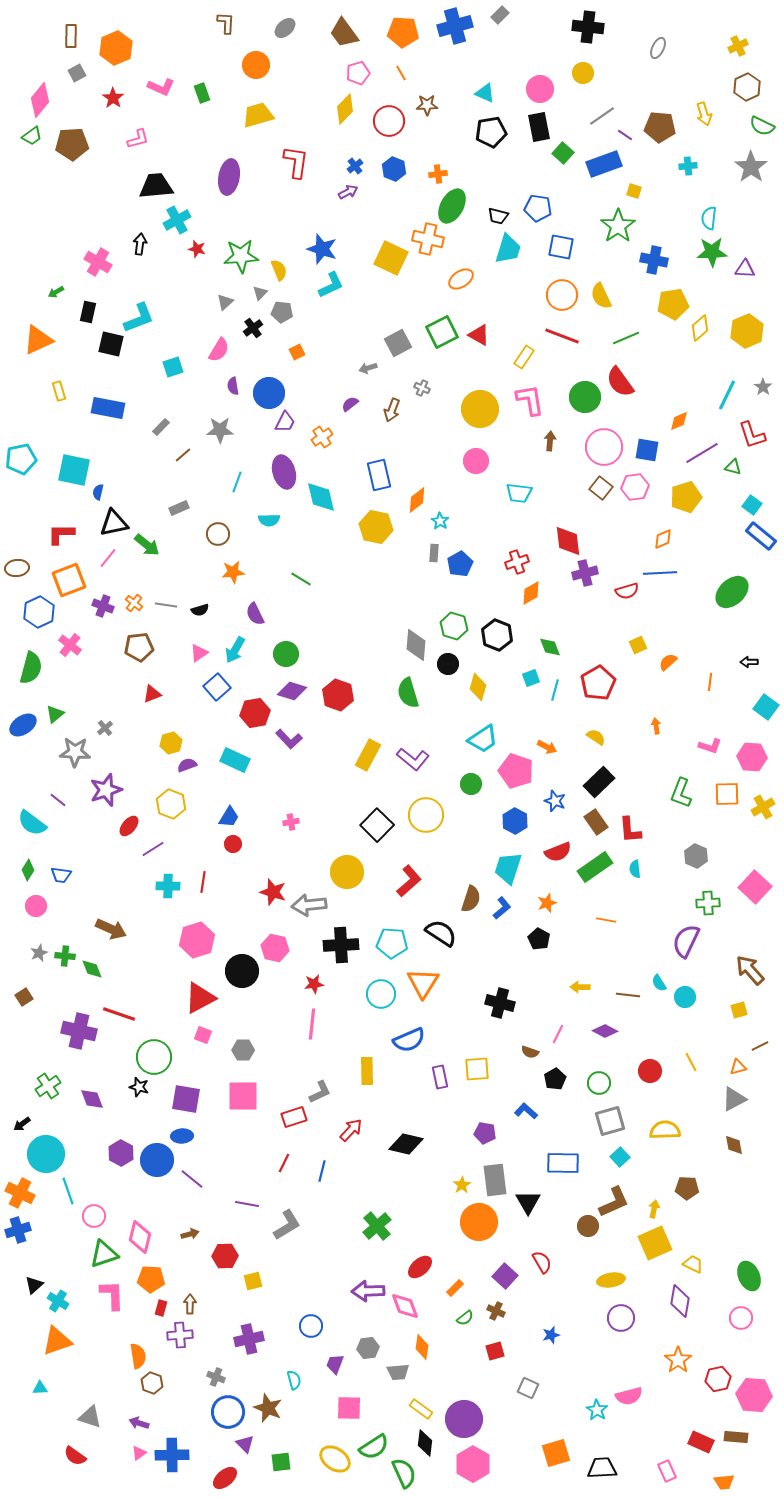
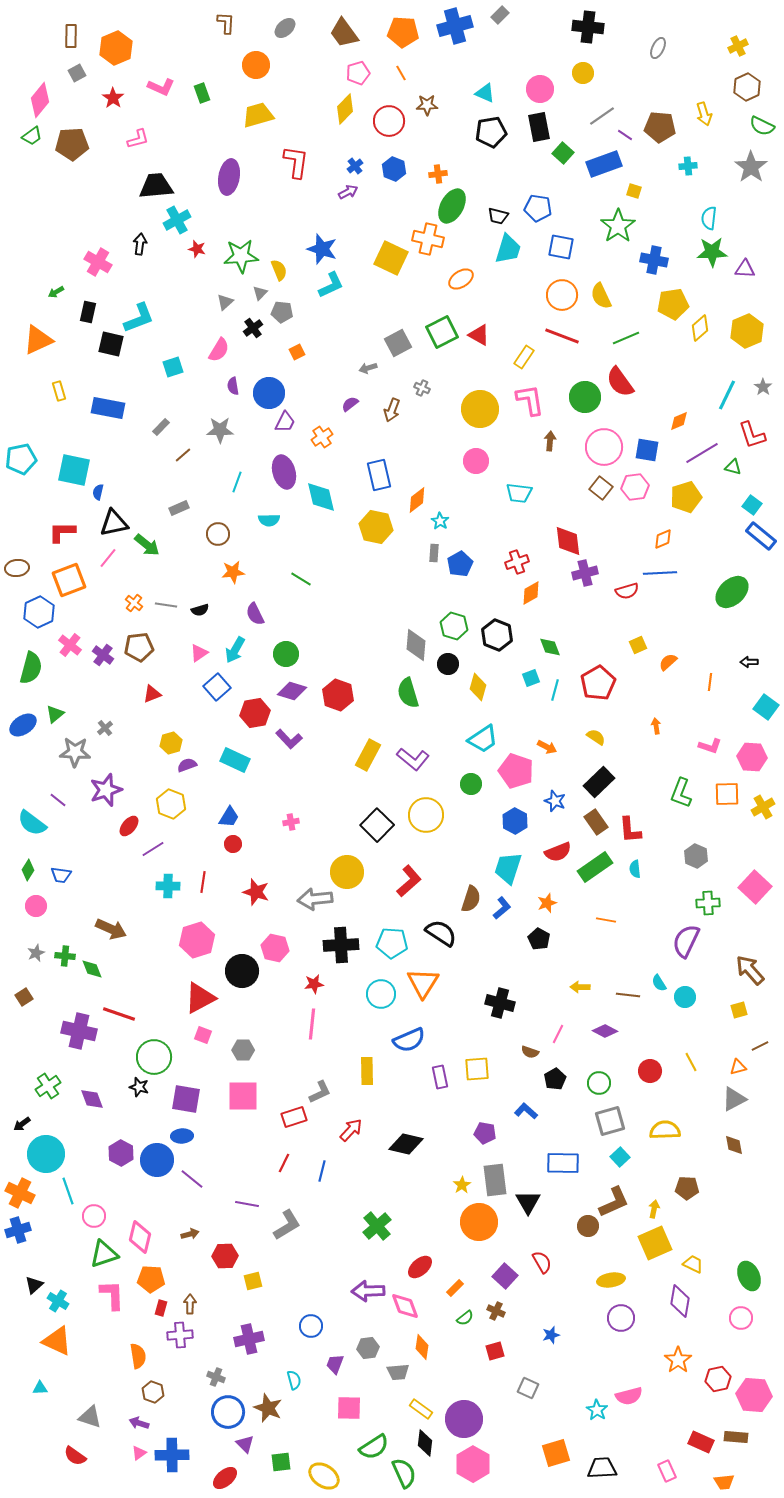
red L-shape at (61, 534): moved 1 px right, 2 px up
purple cross at (103, 606): moved 49 px down; rotated 15 degrees clockwise
red star at (273, 892): moved 17 px left
gray arrow at (309, 905): moved 6 px right, 6 px up
gray star at (39, 953): moved 3 px left
orange triangle at (57, 1341): rotated 44 degrees clockwise
brown hexagon at (152, 1383): moved 1 px right, 9 px down
yellow ellipse at (335, 1459): moved 11 px left, 17 px down
